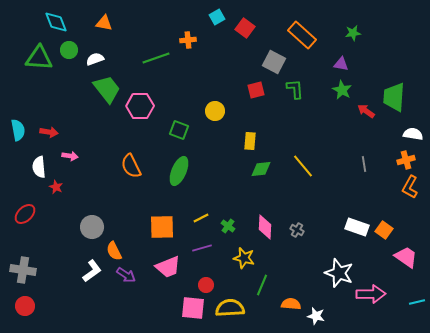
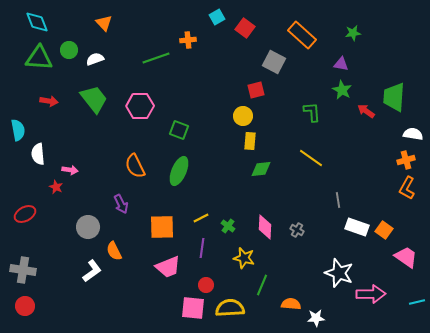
cyan diamond at (56, 22): moved 19 px left
orange triangle at (104, 23): rotated 36 degrees clockwise
green trapezoid at (107, 89): moved 13 px left, 10 px down
green L-shape at (295, 89): moved 17 px right, 23 px down
yellow circle at (215, 111): moved 28 px right, 5 px down
red arrow at (49, 132): moved 31 px up
pink arrow at (70, 156): moved 14 px down
gray line at (364, 164): moved 26 px left, 36 px down
orange semicircle at (131, 166): moved 4 px right
yellow line at (303, 166): moved 8 px right, 8 px up; rotated 15 degrees counterclockwise
white semicircle at (39, 167): moved 1 px left, 13 px up
orange L-shape at (410, 187): moved 3 px left, 1 px down
red ellipse at (25, 214): rotated 15 degrees clockwise
gray circle at (92, 227): moved 4 px left
purple line at (202, 248): rotated 66 degrees counterclockwise
purple arrow at (126, 275): moved 5 px left, 71 px up; rotated 30 degrees clockwise
white star at (316, 316): moved 2 px down; rotated 18 degrees counterclockwise
